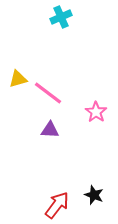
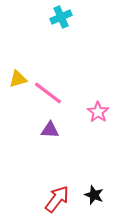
pink star: moved 2 px right
red arrow: moved 6 px up
